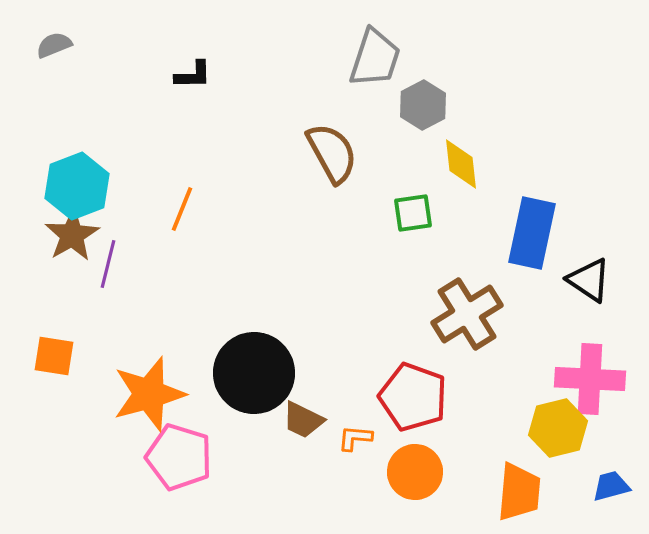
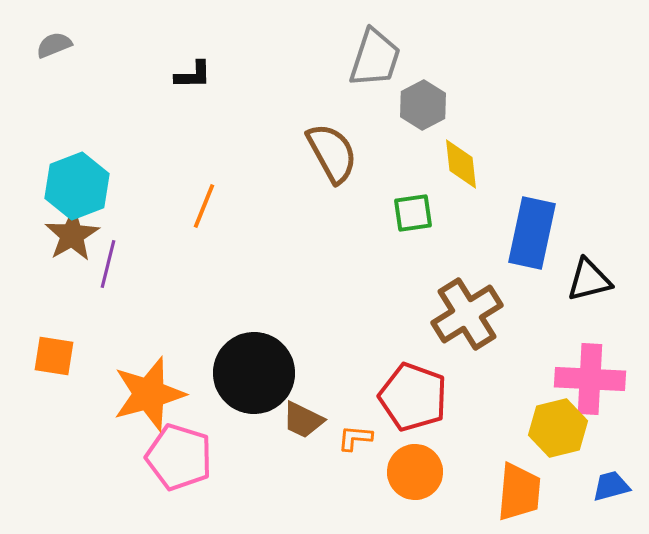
orange line: moved 22 px right, 3 px up
black triangle: rotated 48 degrees counterclockwise
